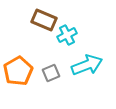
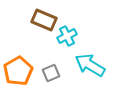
cyan cross: moved 1 px down
cyan arrow: moved 3 px right; rotated 128 degrees counterclockwise
